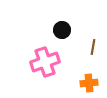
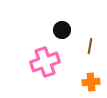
brown line: moved 3 px left, 1 px up
orange cross: moved 2 px right, 1 px up
